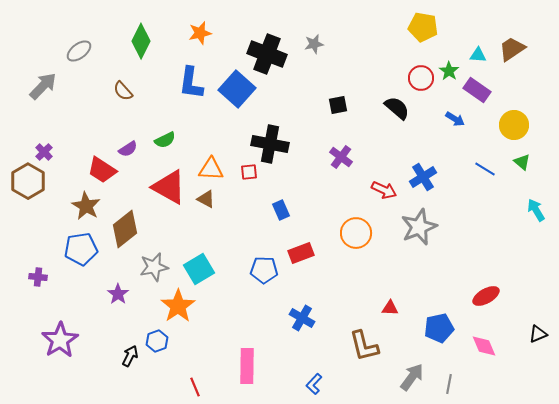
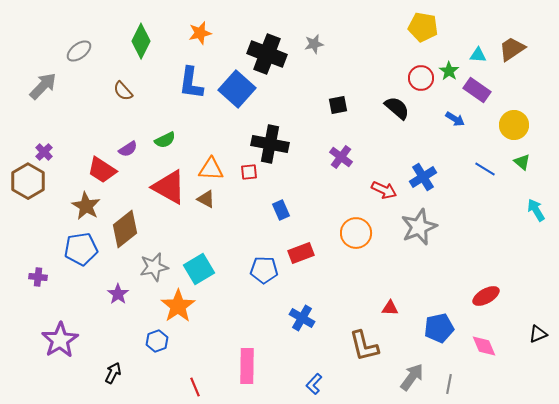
black arrow at (130, 356): moved 17 px left, 17 px down
